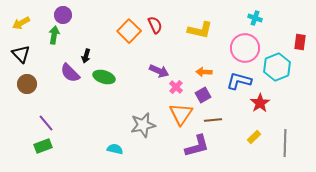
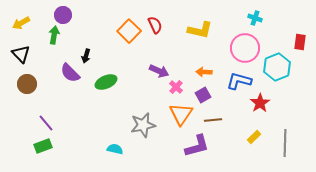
green ellipse: moved 2 px right, 5 px down; rotated 40 degrees counterclockwise
